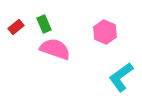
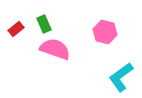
red rectangle: moved 2 px down
pink hexagon: rotated 10 degrees counterclockwise
